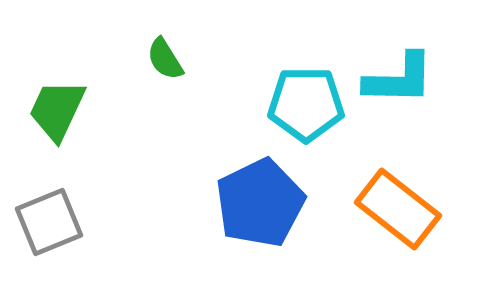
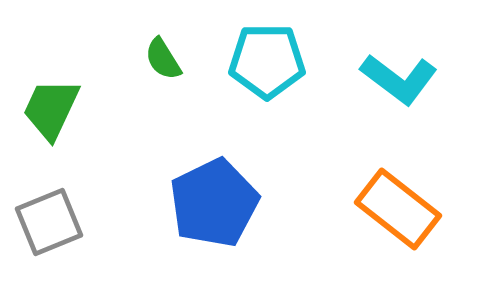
green semicircle: moved 2 px left
cyan L-shape: rotated 36 degrees clockwise
cyan pentagon: moved 39 px left, 43 px up
green trapezoid: moved 6 px left, 1 px up
blue pentagon: moved 46 px left
